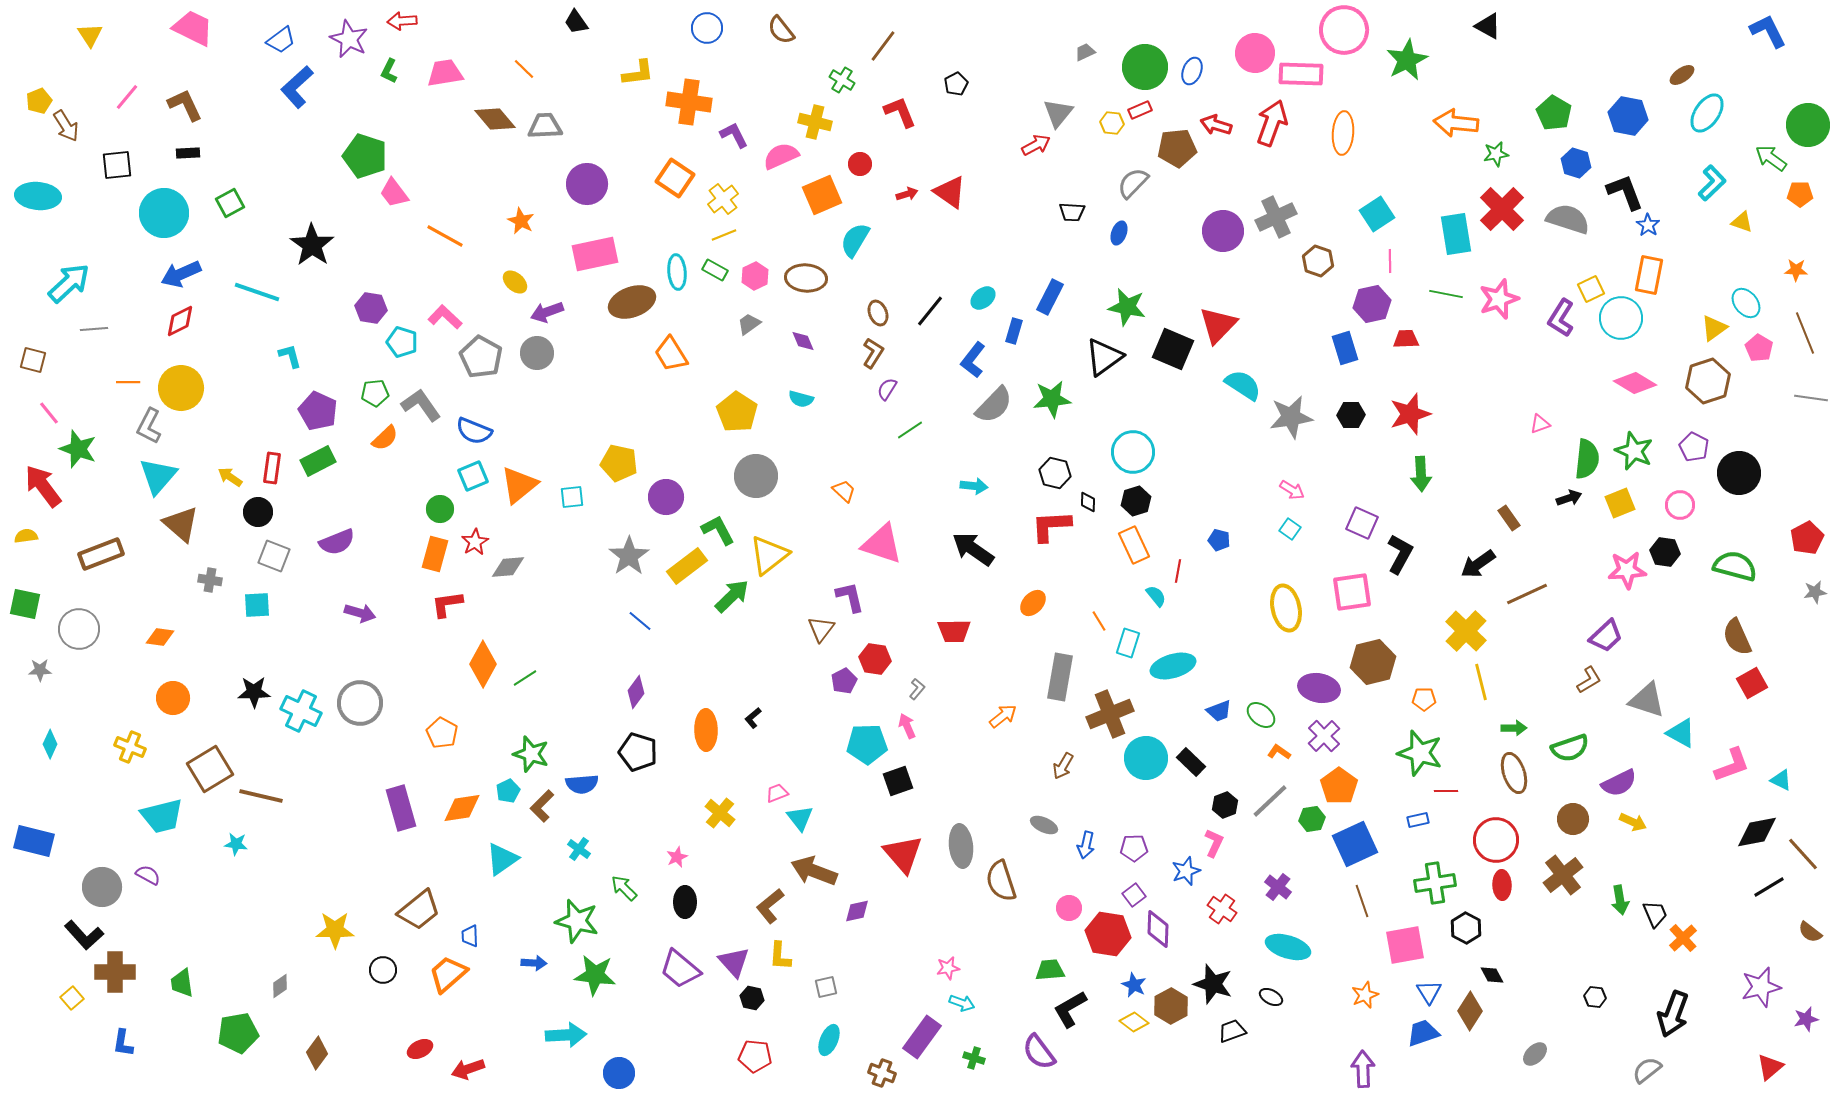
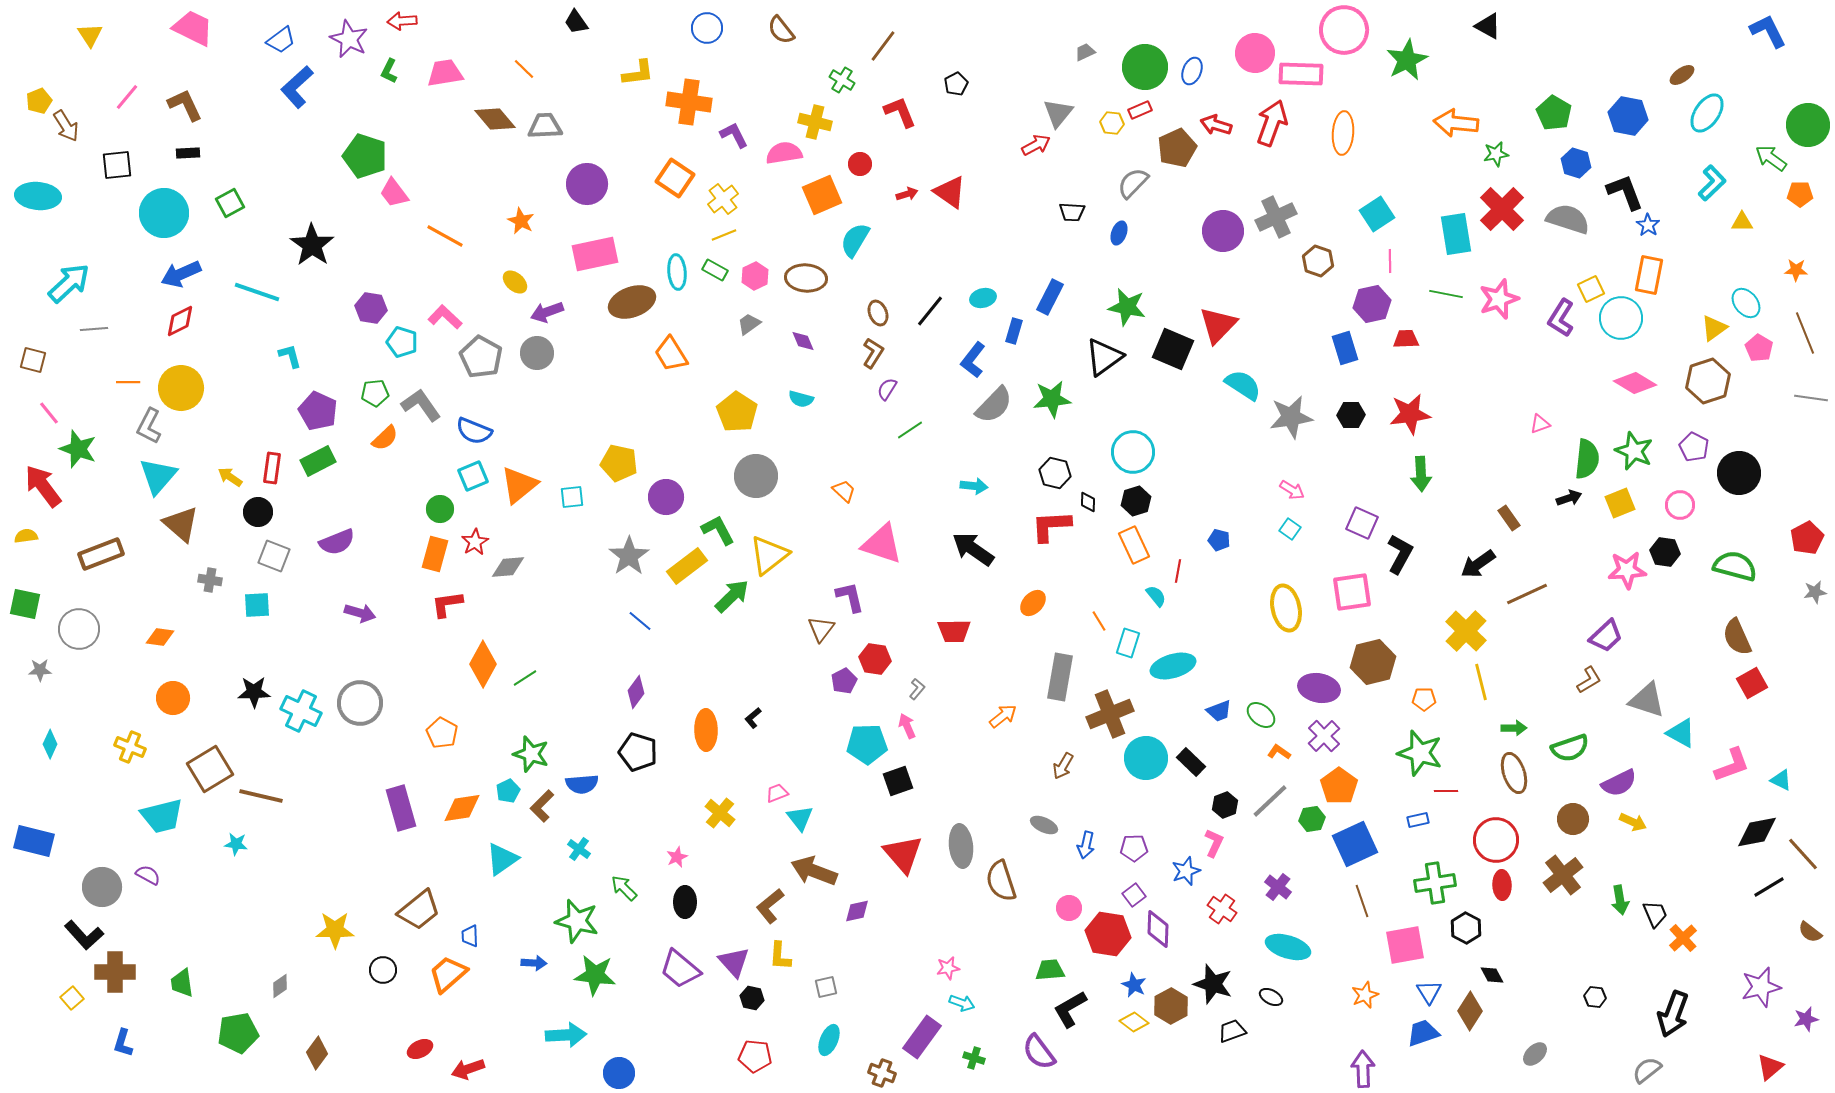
brown pentagon at (1177, 148): rotated 18 degrees counterclockwise
pink semicircle at (781, 156): moved 3 px right, 3 px up; rotated 15 degrees clockwise
yellow triangle at (1742, 222): rotated 20 degrees counterclockwise
cyan ellipse at (983, 298): rotated 25 degrees clockwise
red star at (1410, 414): rotated 9 degrees clockwise
blue L-shape at (123, 1043): rotated 8 degrees clockwise
